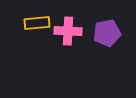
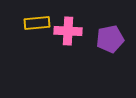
purple pentagon: moved 3 px right, 6 px down
